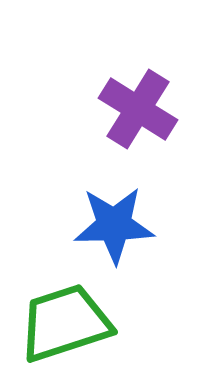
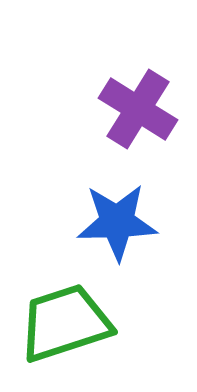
blue star: moved 3 px right, 3 px up
